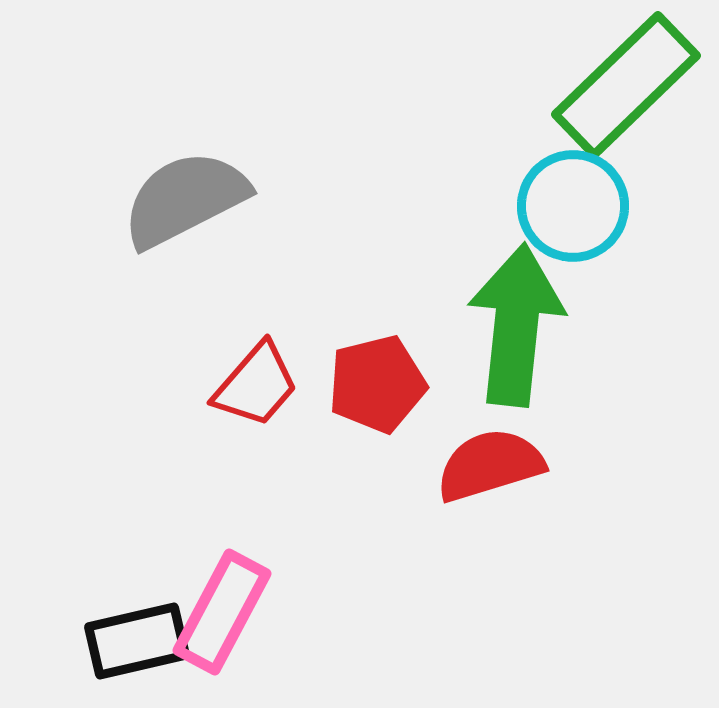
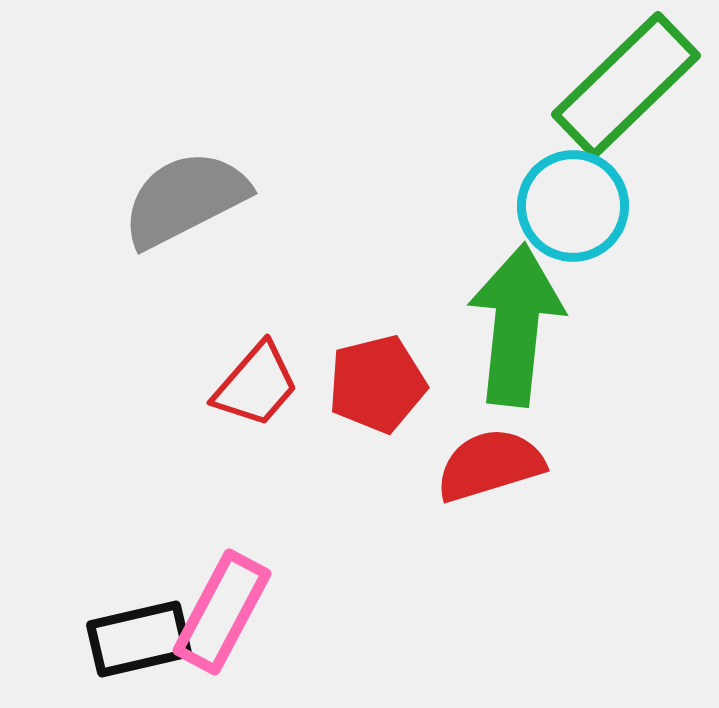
black rectangle: moved 2 px right, 2 px up
